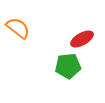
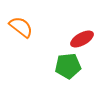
orange semicircle: moved 3 px right, 1 px up
